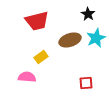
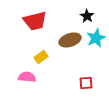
black star: moved 1 px left, 2 px down
red trapezoid: moved 2 px left
